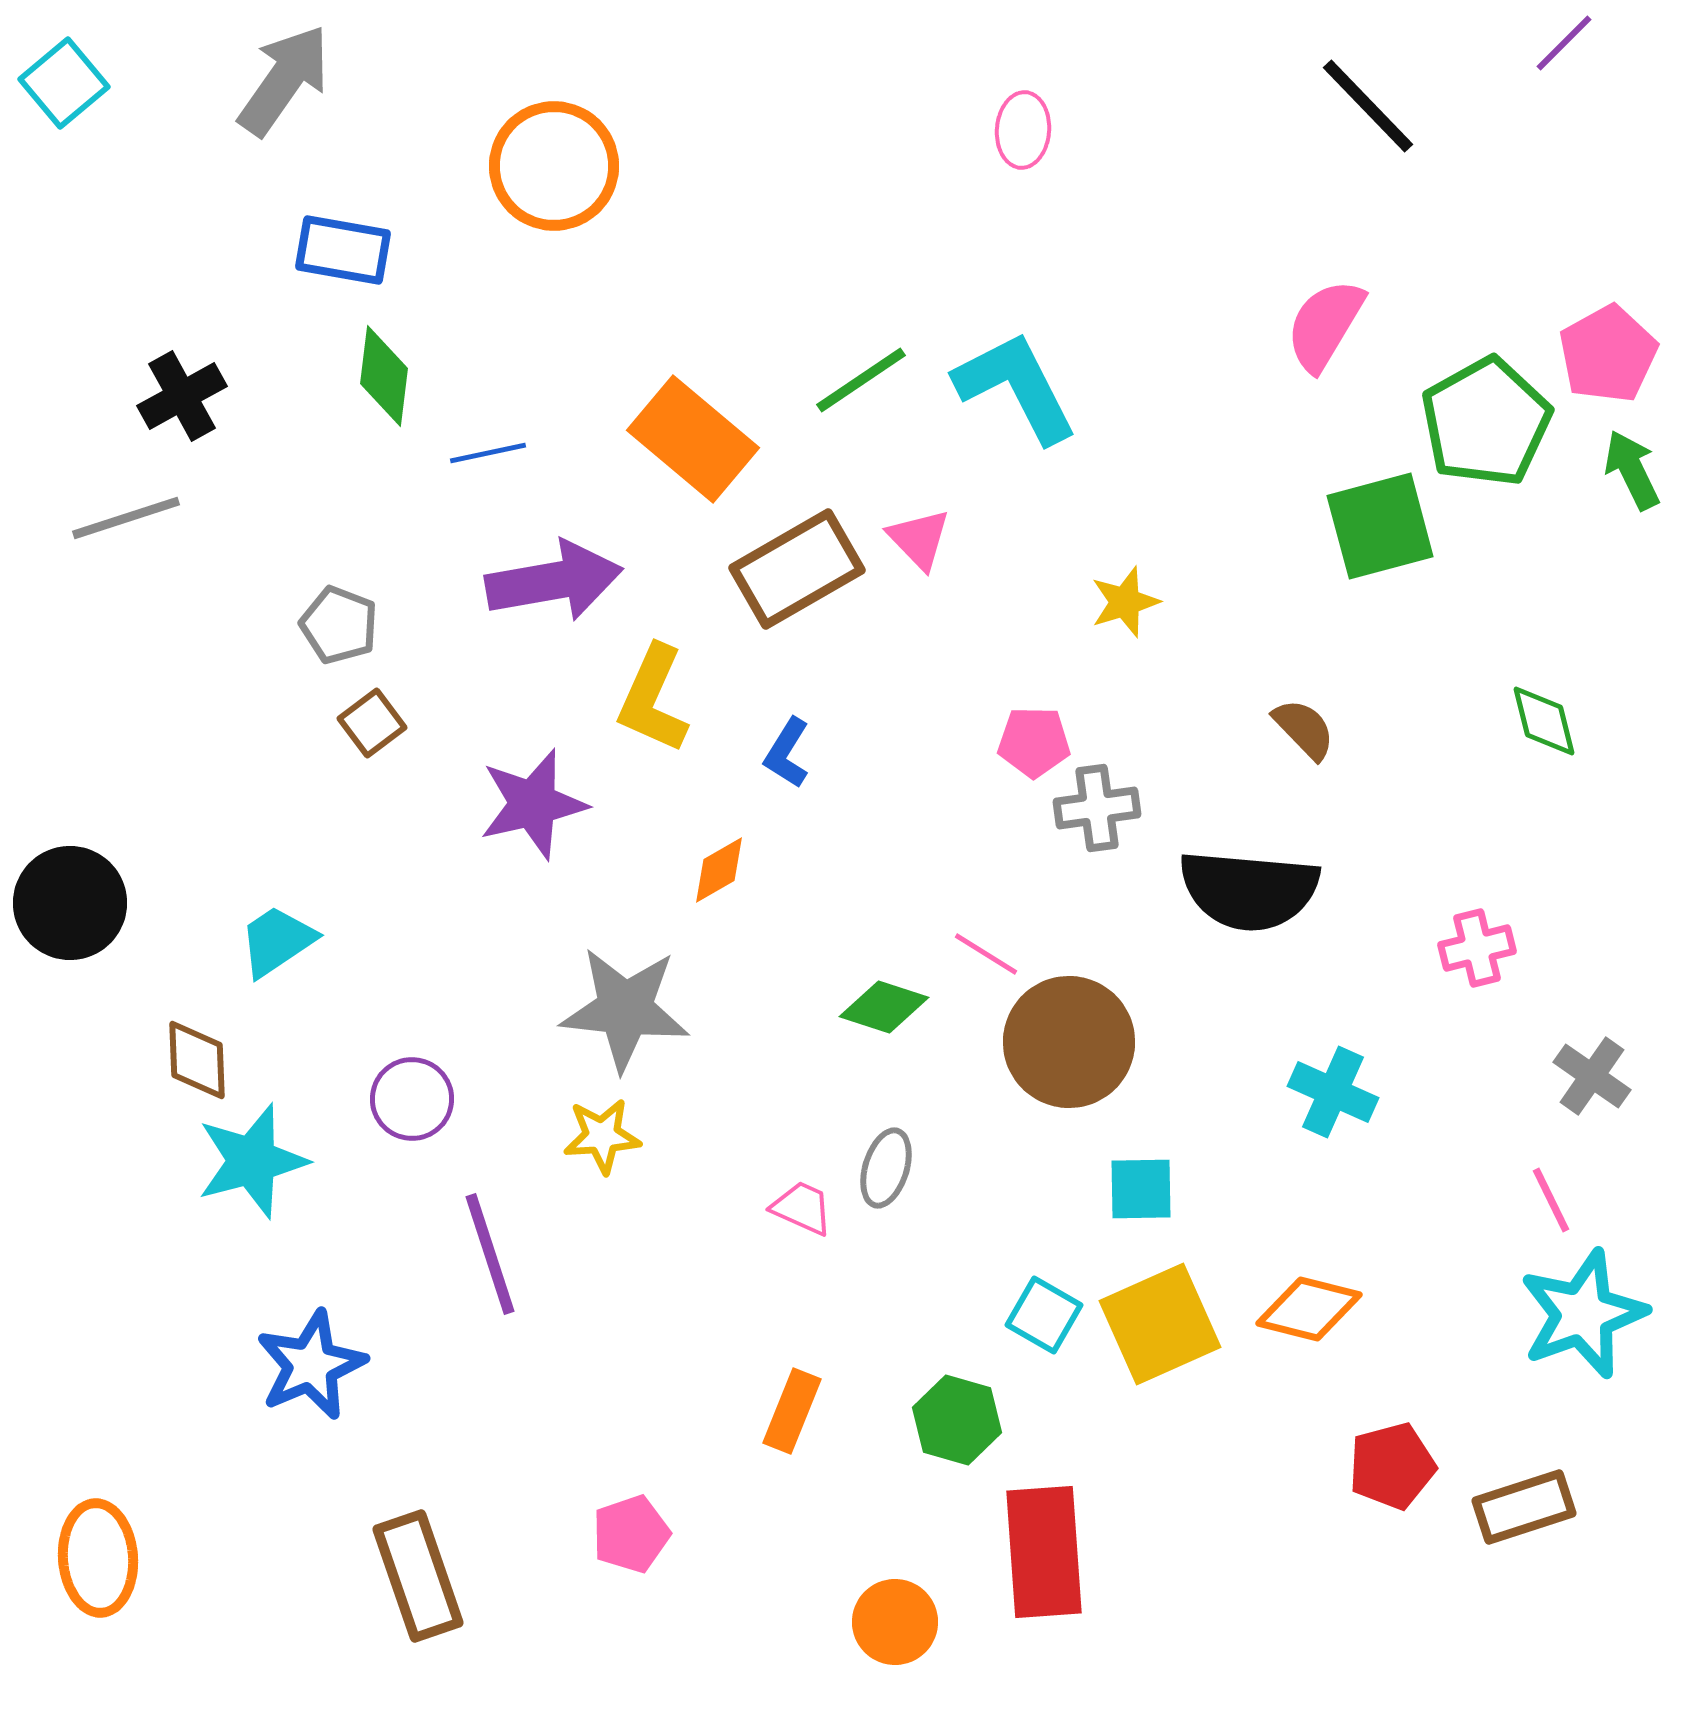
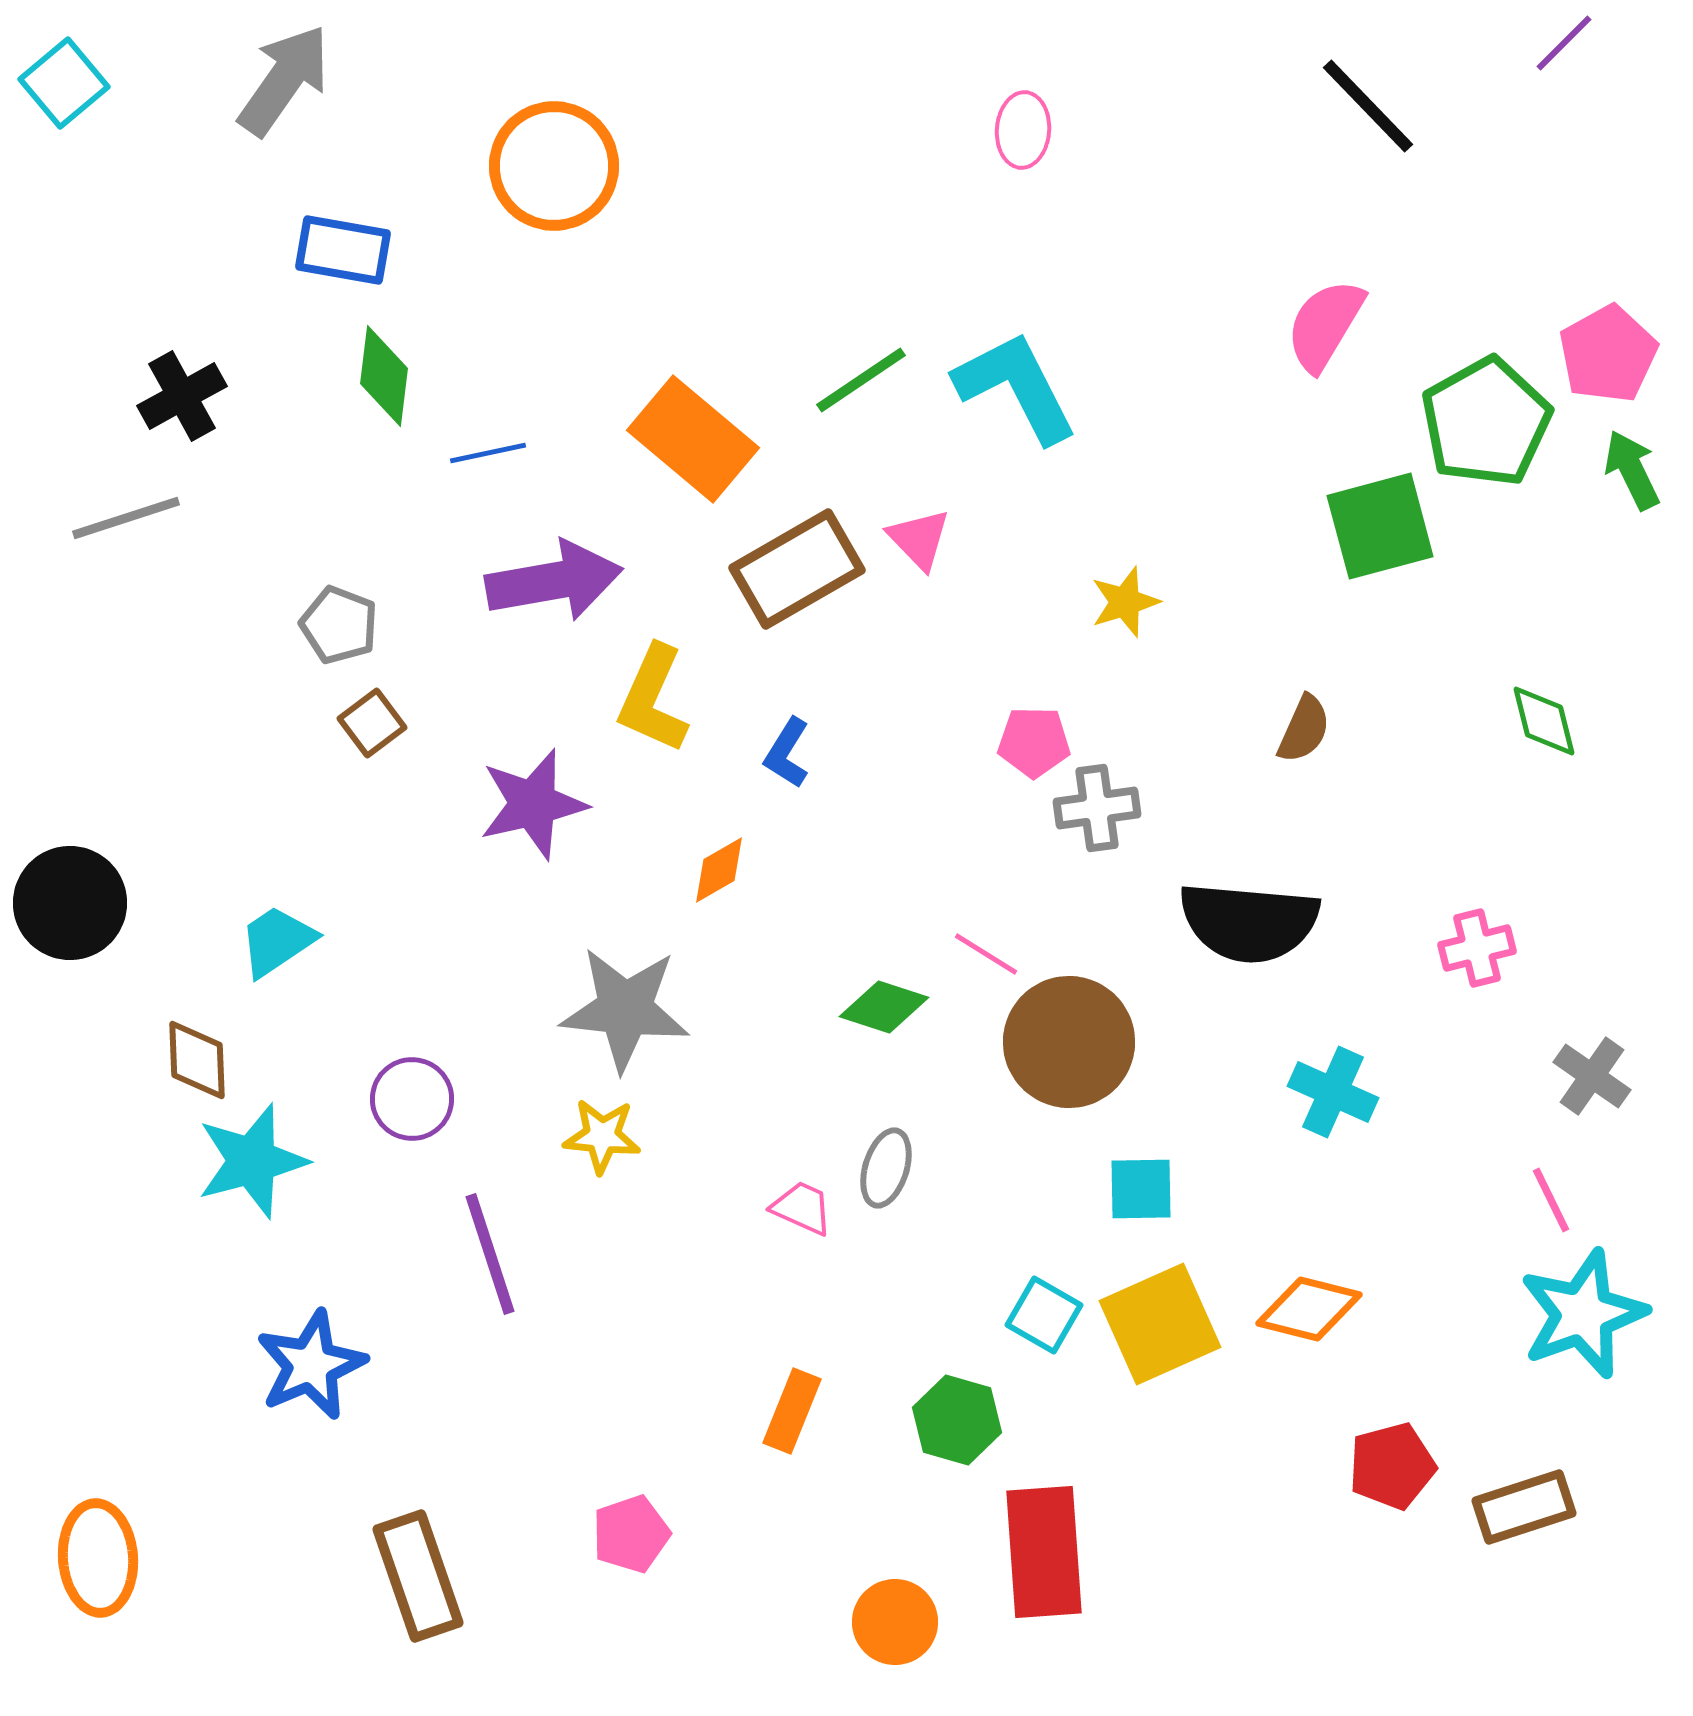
brown semicircle at (1304, 729): rotated 68 degrees clockwise
black semicircle at (1249, 890): moved 32 px down
yellow star at (602, 1136): rotated 10 degrees clockwise
